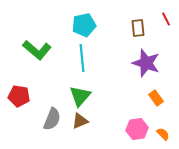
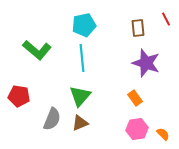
orange rectangle: moved 21 px left
brown triangle: moved 2 px down
